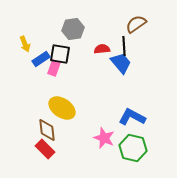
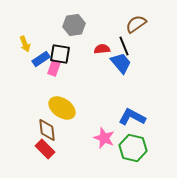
gray hexagon: moved 1 px right, 4 px up
black line: rotated 18 degrees counterclockwise
